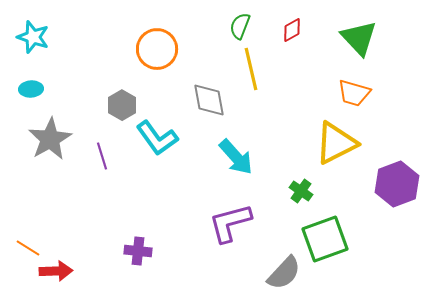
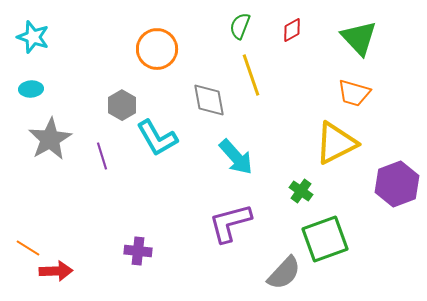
yellow line: moved 6 px down; rotated 6 degrees counterclockwise
cyan L-shape: rotated 6 degrees clockwise
